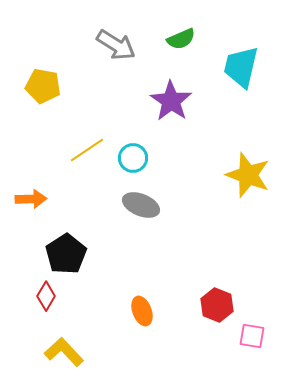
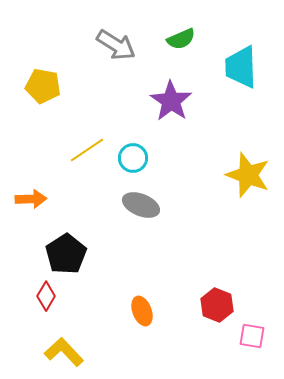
cyan trapezoid: rotated 15 degrees counterclockwise
